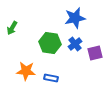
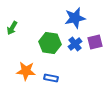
purple square: moved 11 px up
